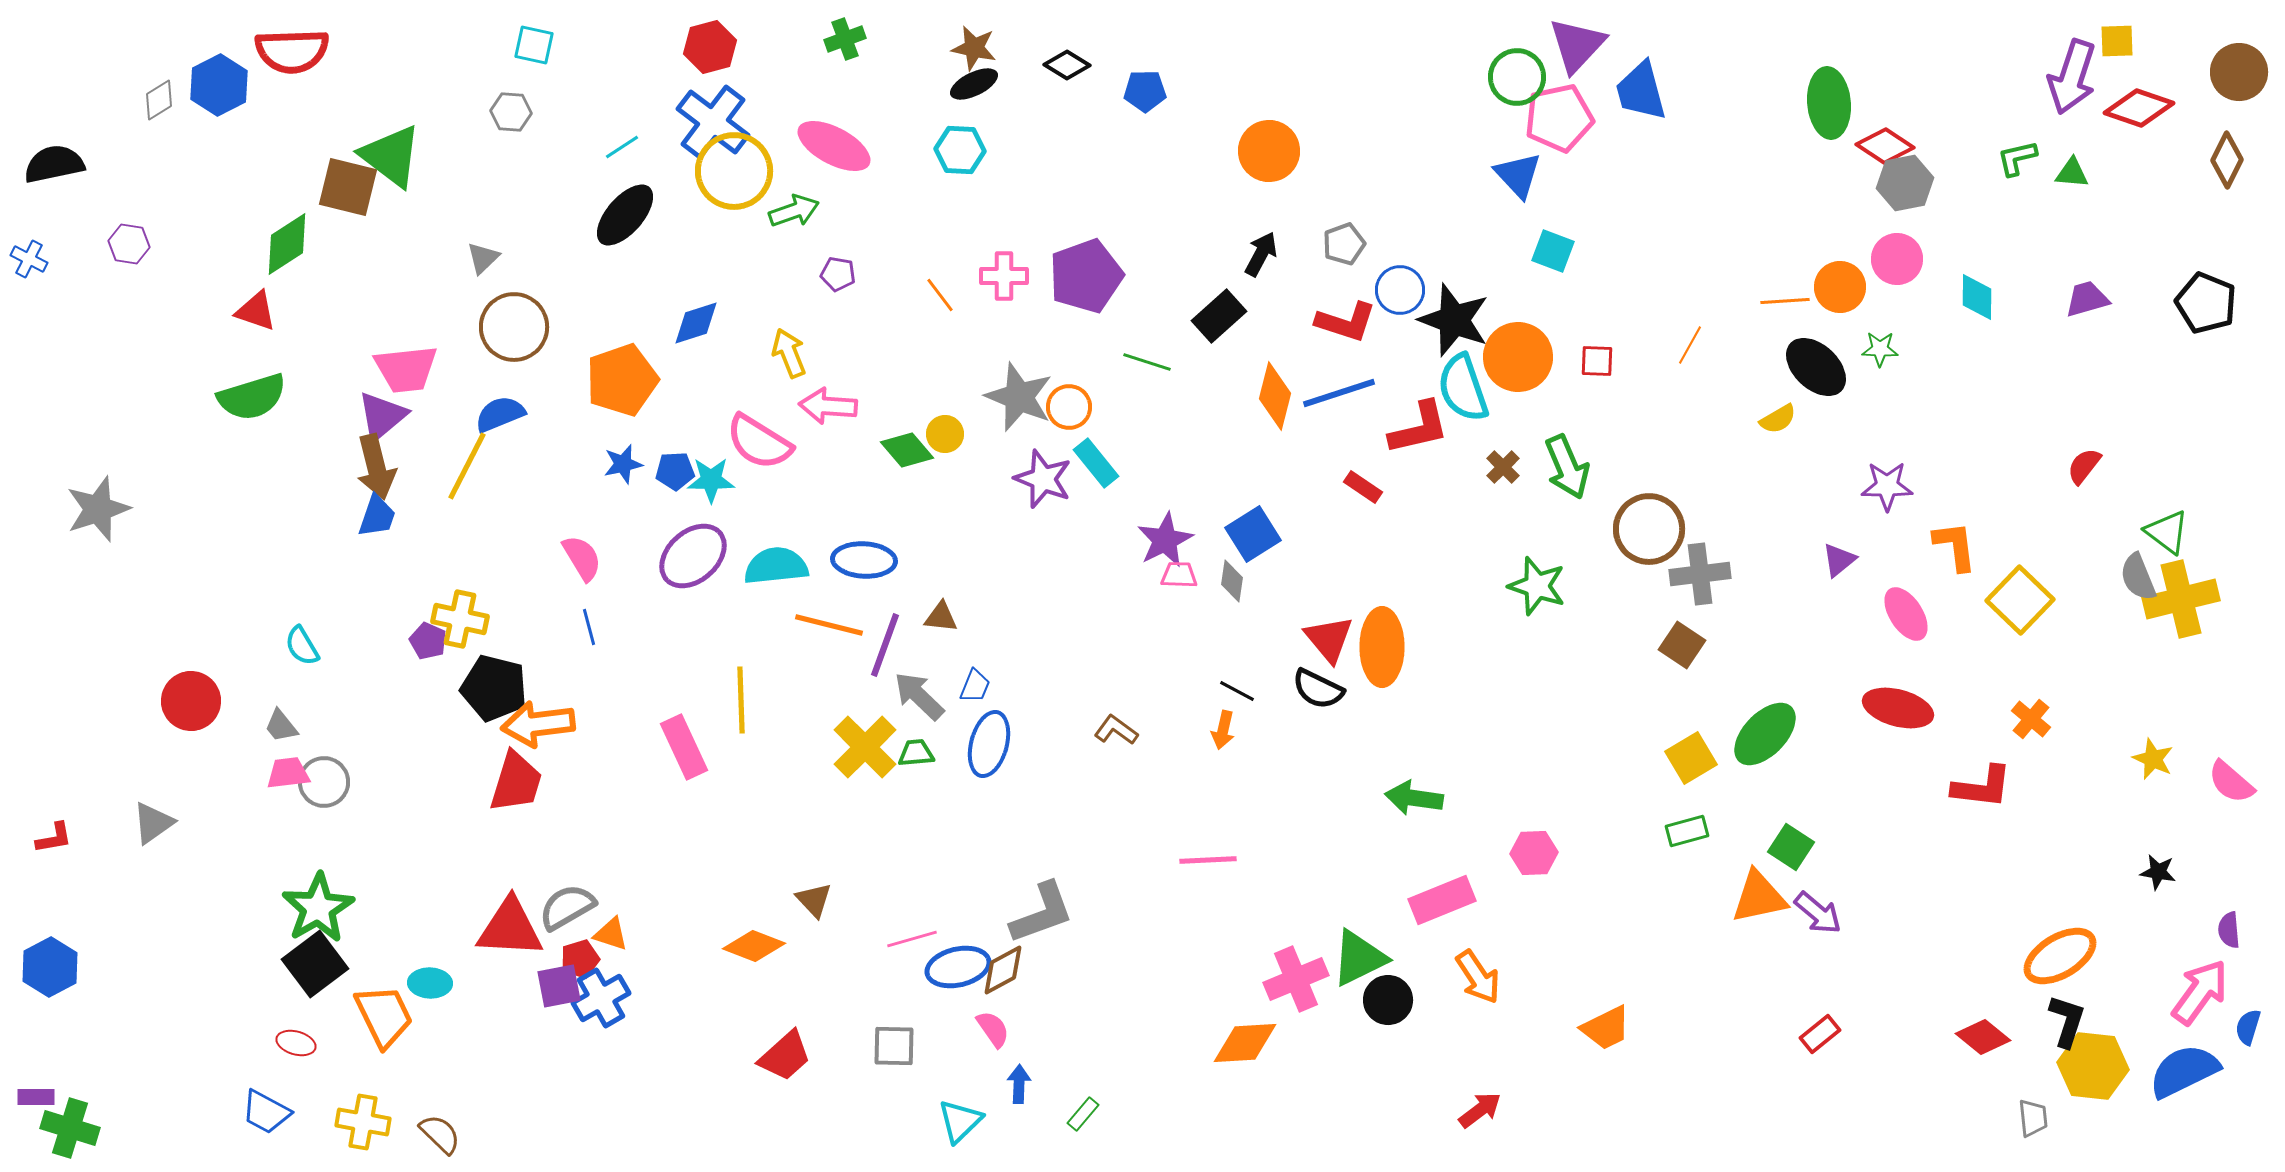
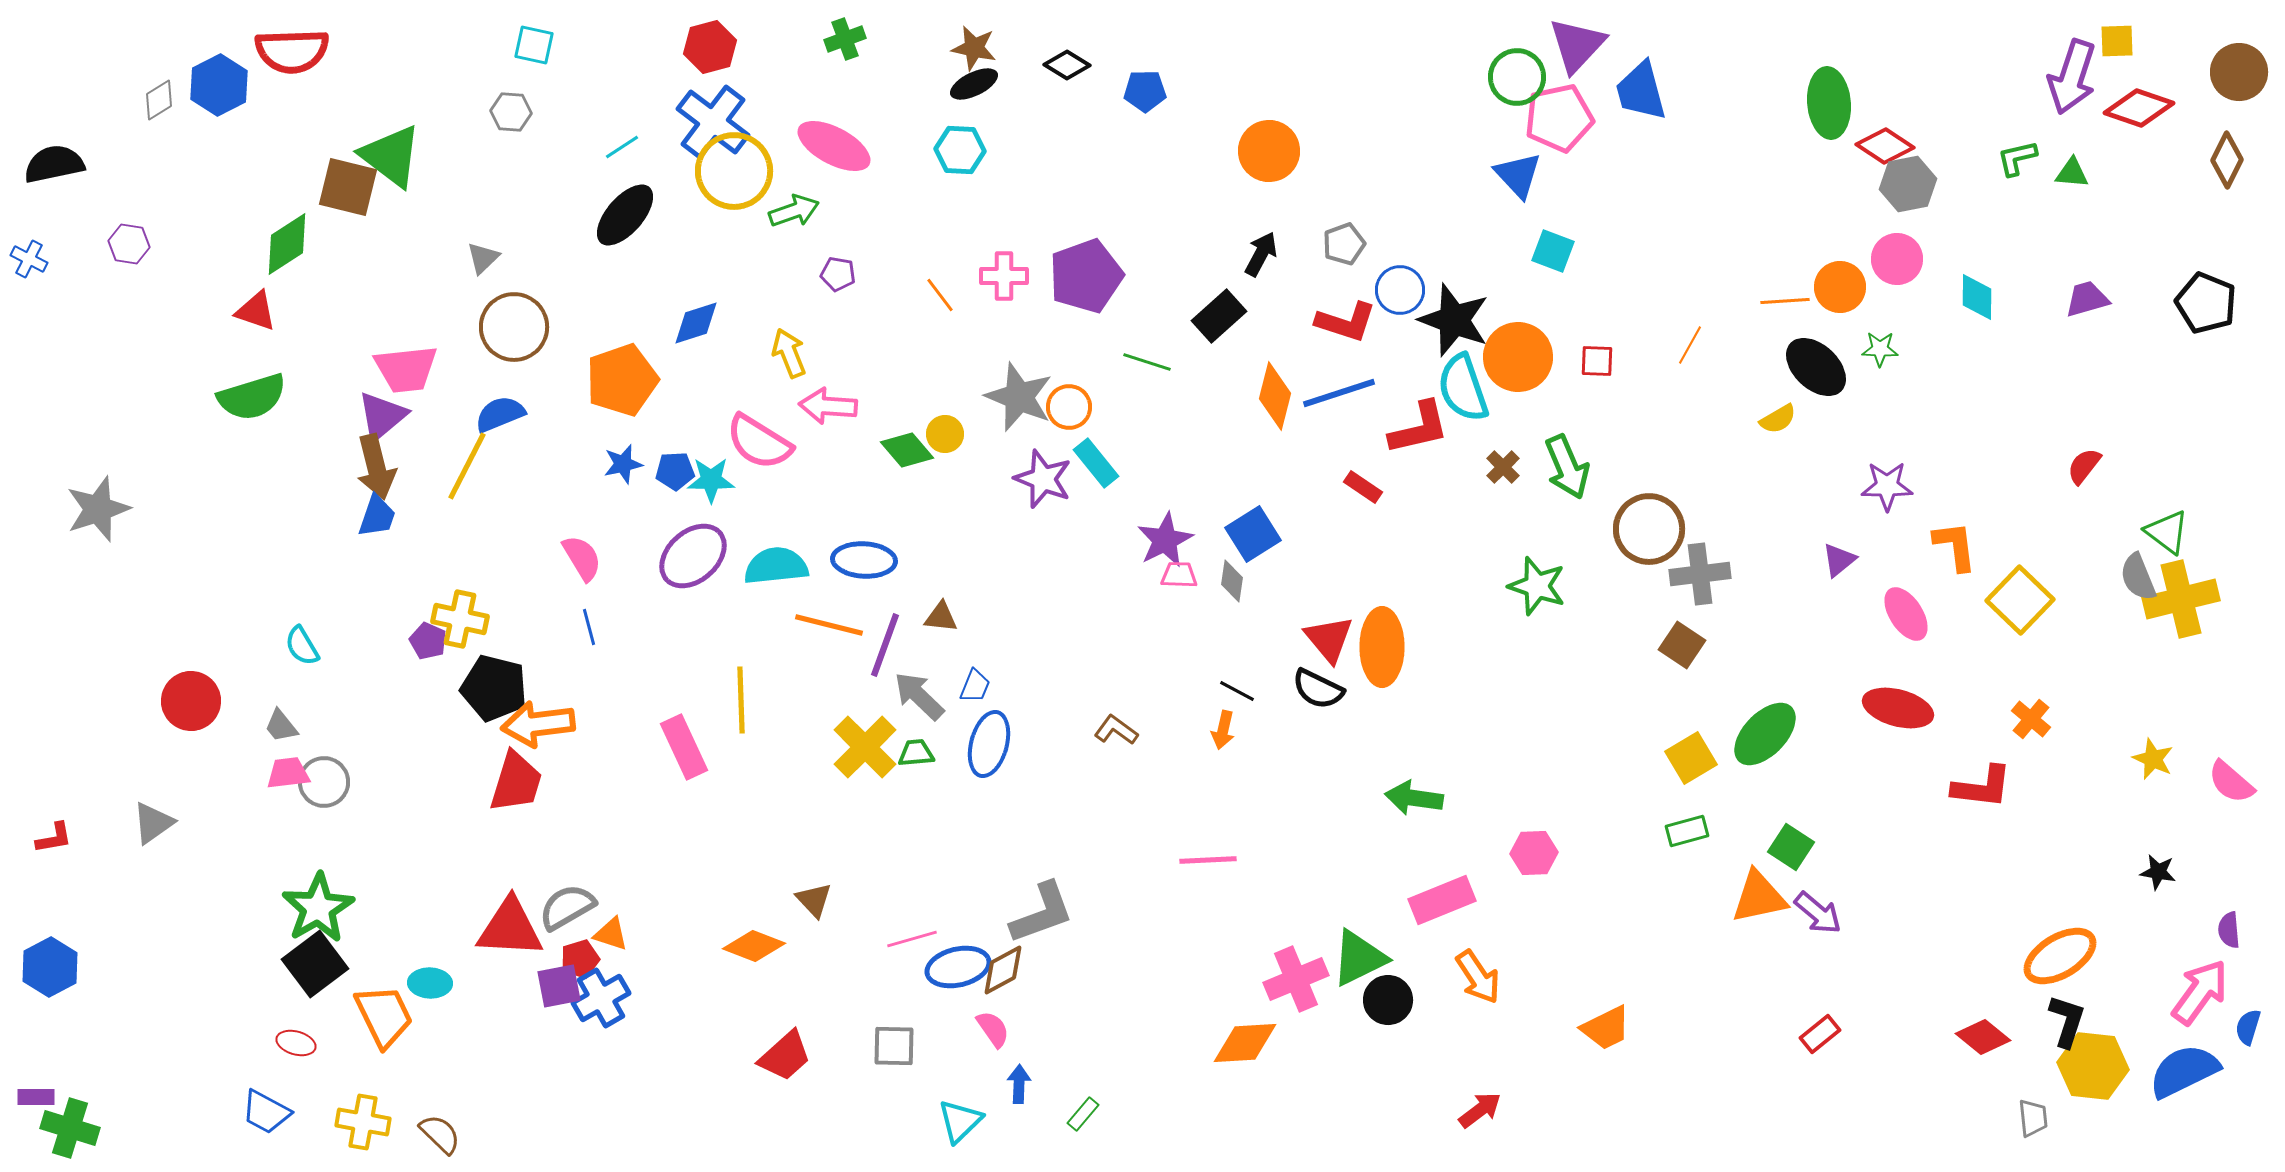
gray hexagon at (1905, 183): moved 3 px right, 1 px down
